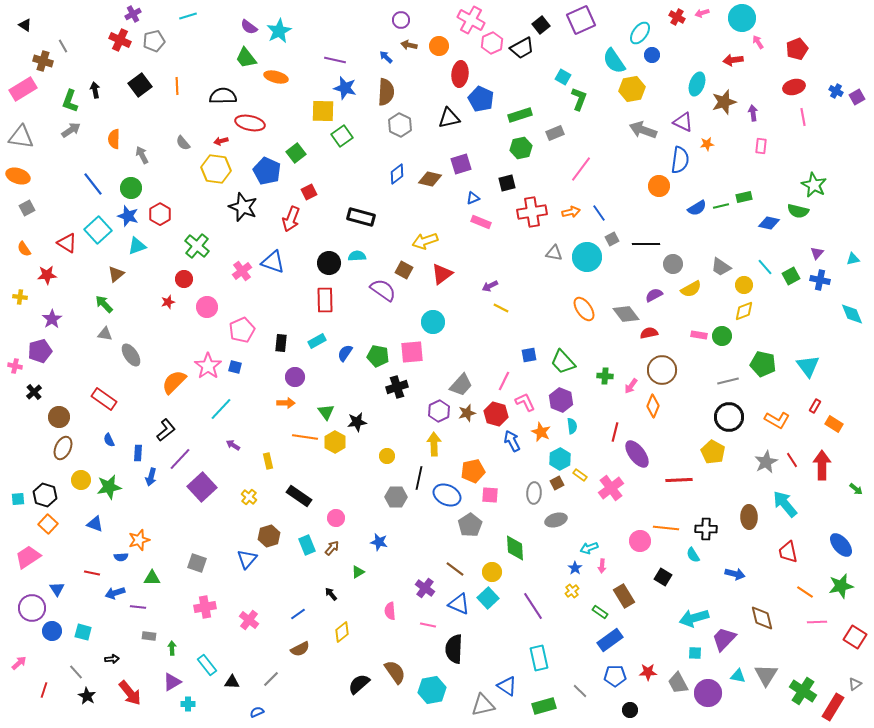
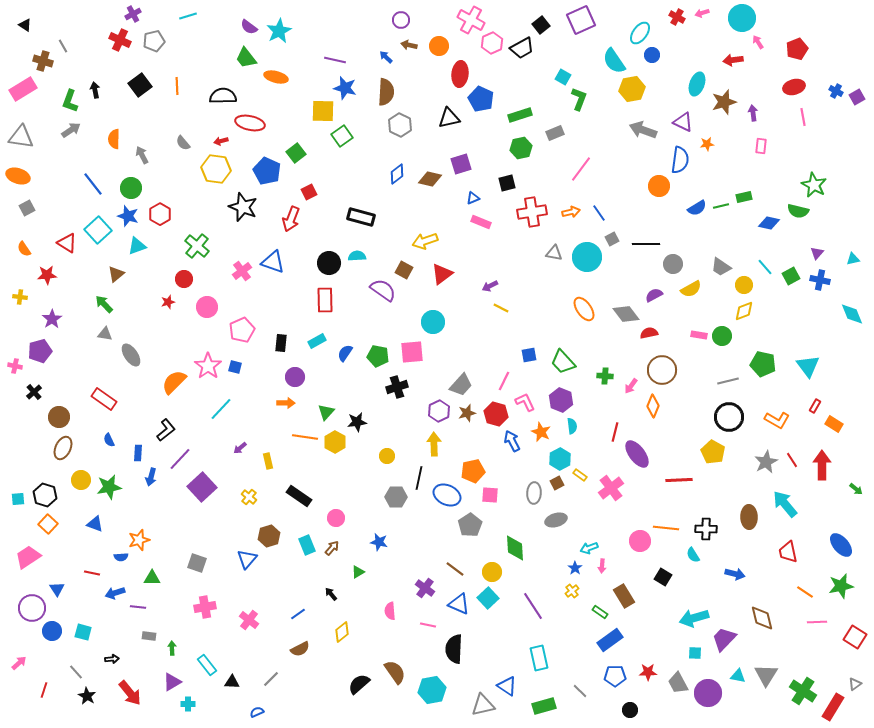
green triangle at (326, 412): rotated 18 degrees clockwise
purple arrow at (233, 445): moved 7 px right, 3 px down; rotated 72 degrees counterclockwise
